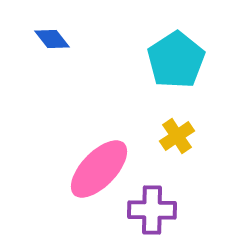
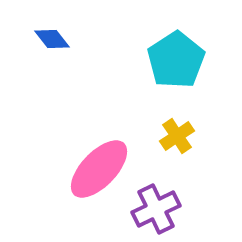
purple cross: moved 4 px right, 1 px up; rotated 27 degrees counterclockwise
